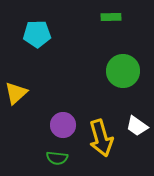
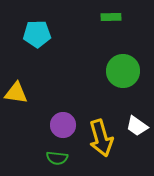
yellow triangle: rotated 50 degrees clockwise
